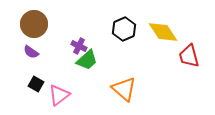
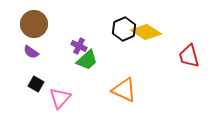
yellow diamond: moved 17 px left; rotated 24 degrees counterclockwise
orange triangle: moved 1 px down; rotated 16 degrees counterclockwise
pink triangle: moved 1 px right, 3 px down; rotated 10 degrees counterclockwise
